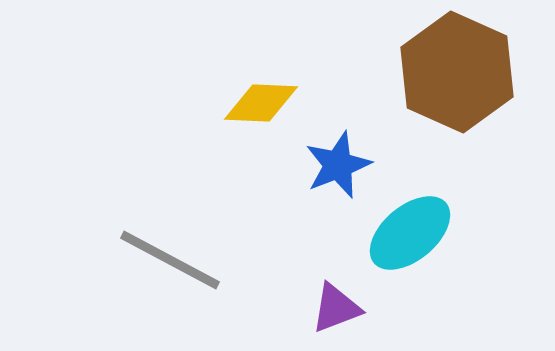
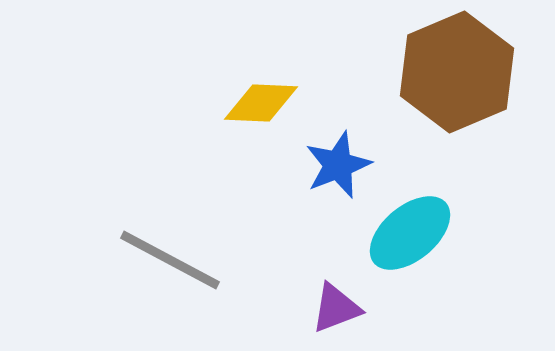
brown hexagon: rotated 13 degrees clockwise
